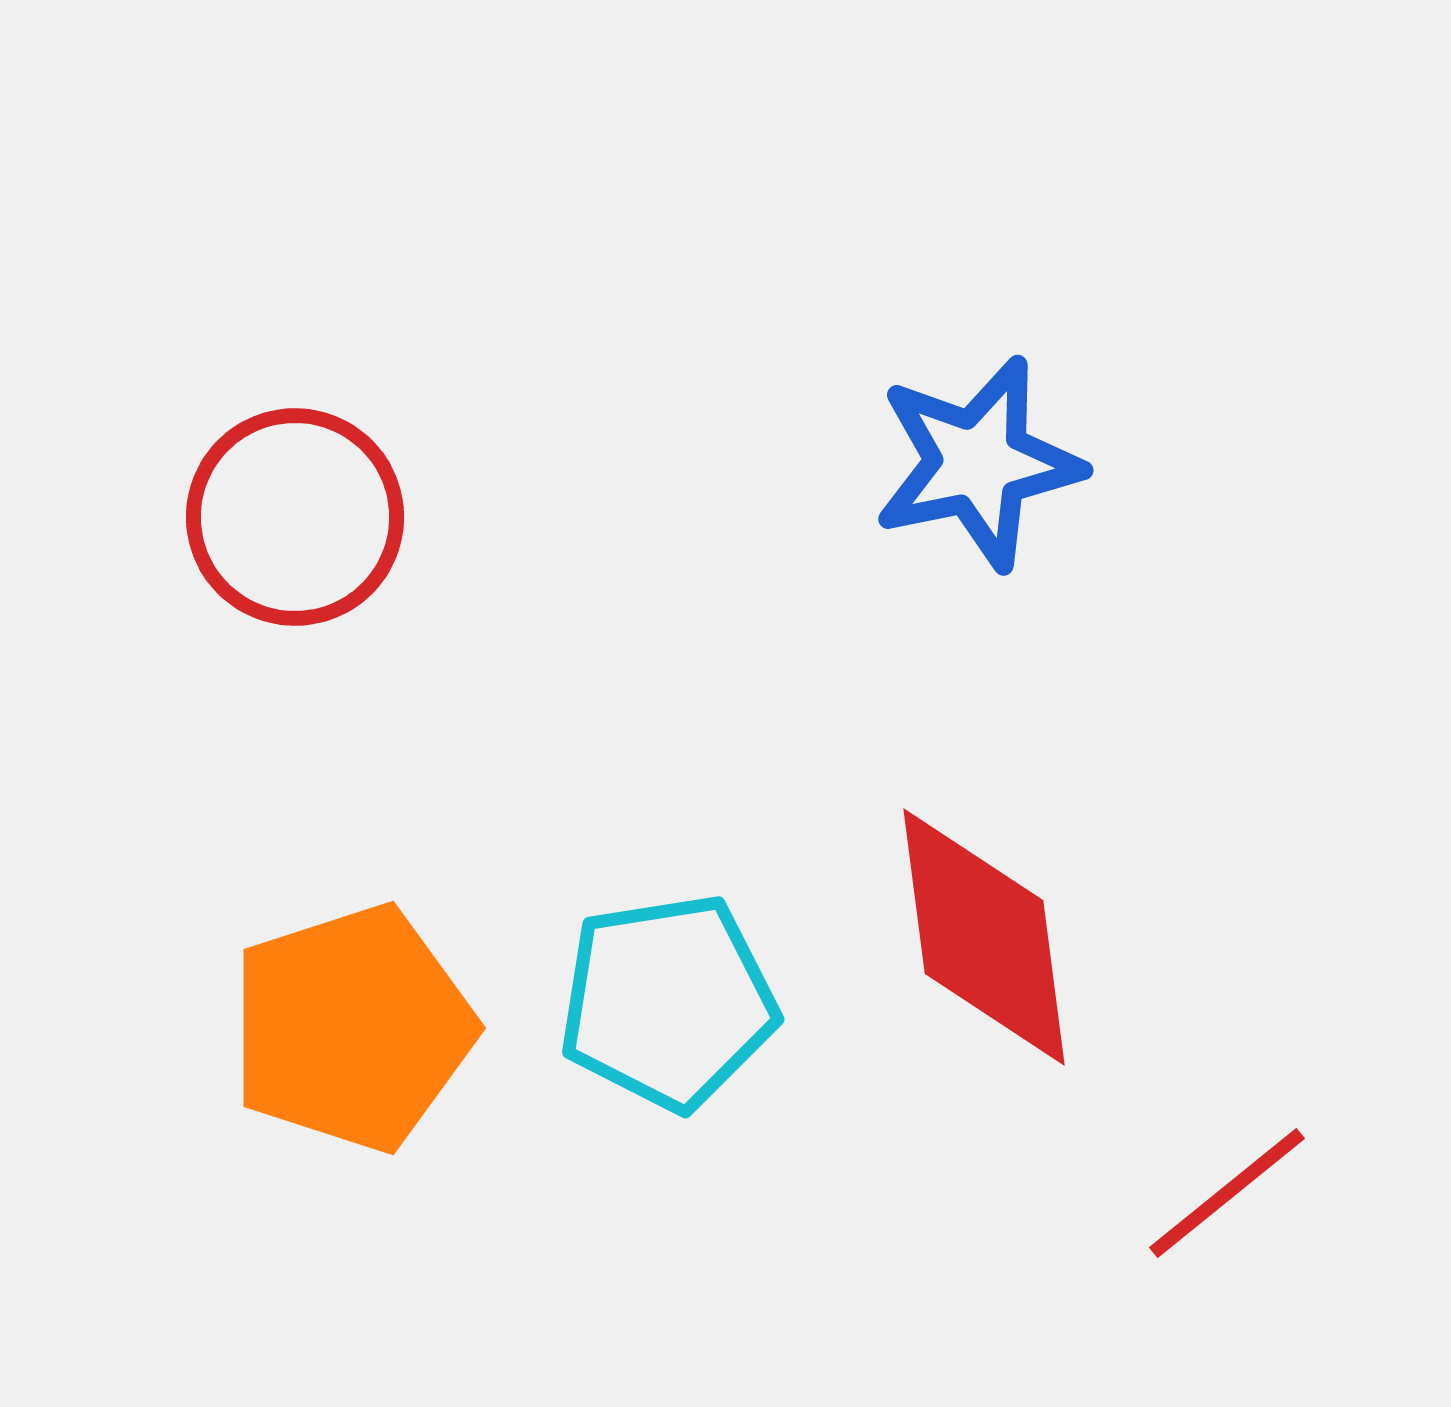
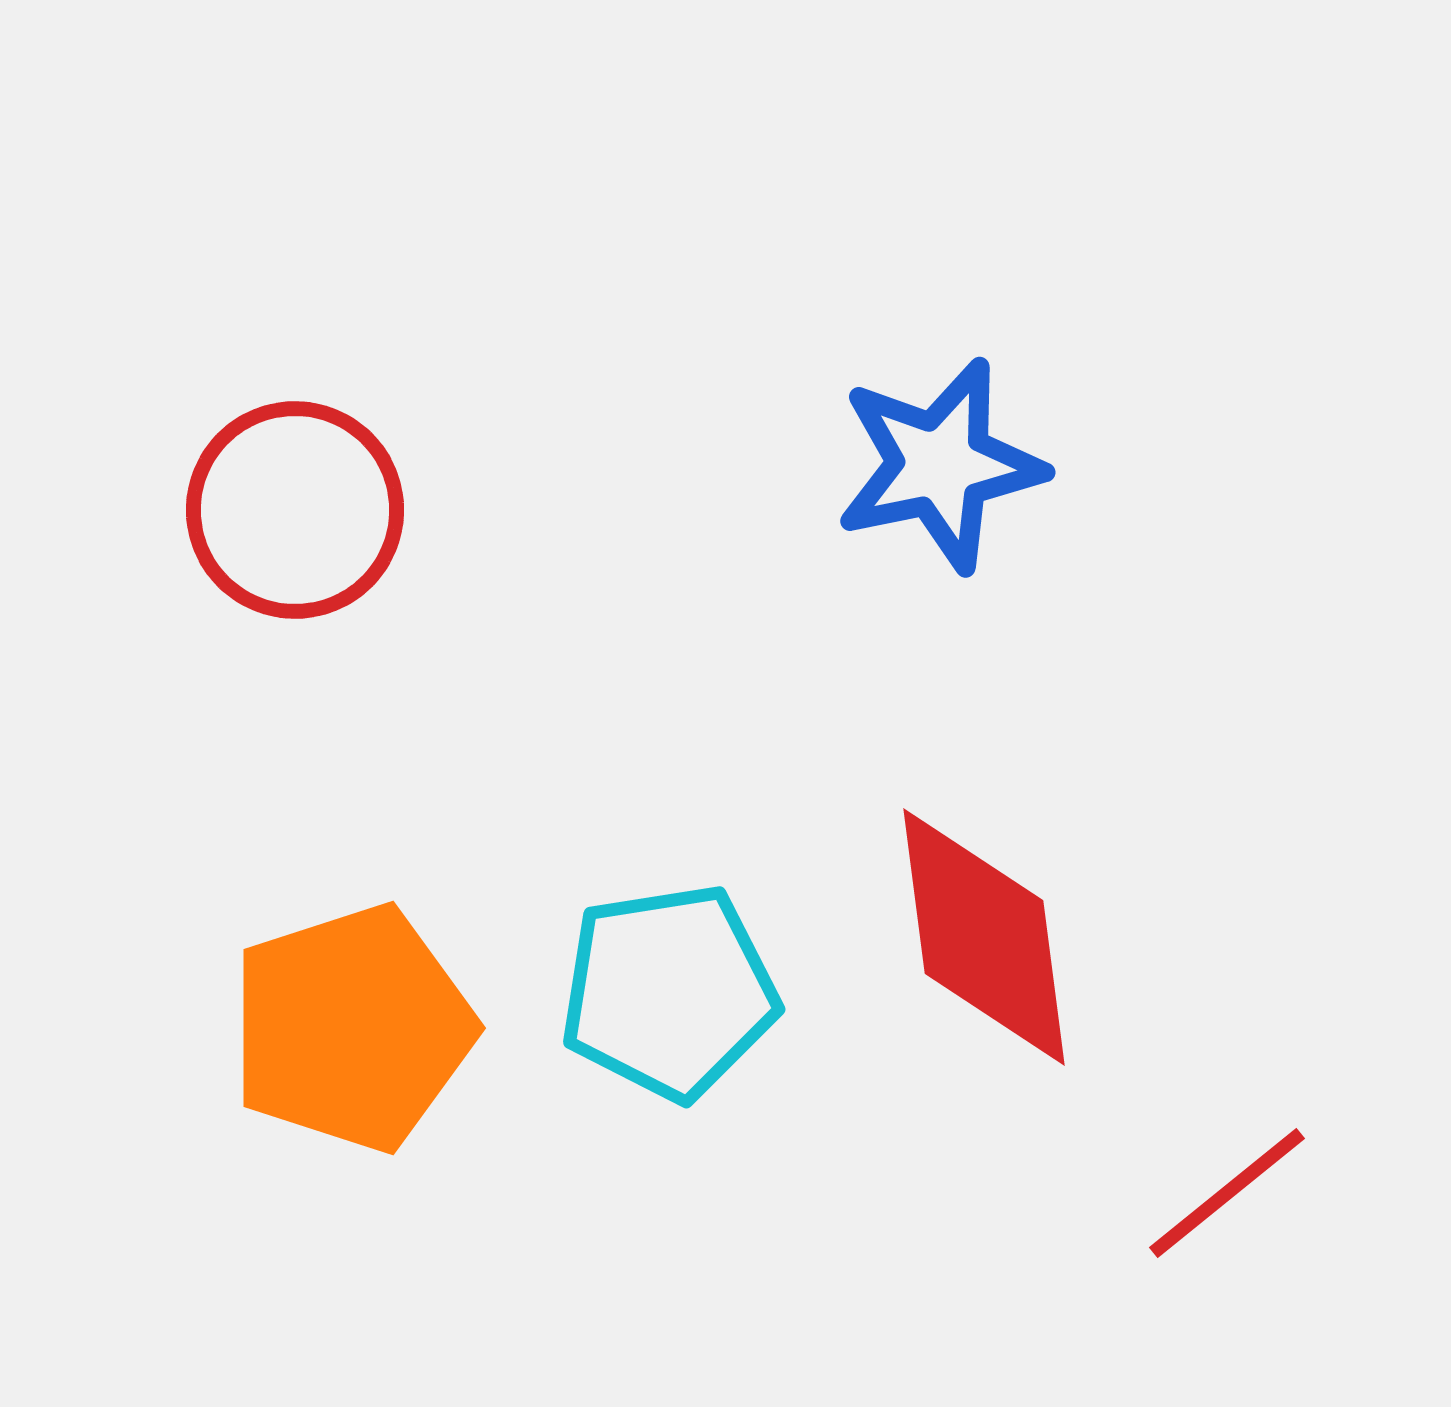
blue star: moved 38 px left, 2 px down
red circle: moved 7 px up
cyan pentagon: moved 1 px right, 10 px up
